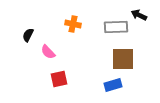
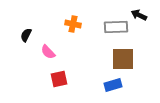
black semicircle: moved 2 px left
